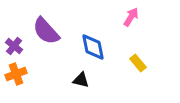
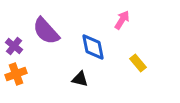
pink arrow: moved 9 px left, 3 px down
black triangle: moved 1 px left, 1 px up
